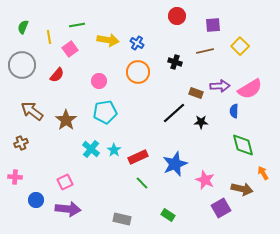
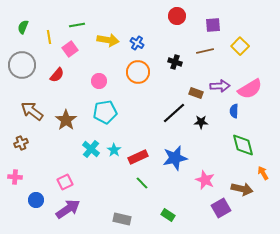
blue star at (175, 164): moved 6 px up; rotated 10 degrees clockwise
purple arrow at (68, 209): rotated 40 degrees counterclockwise
